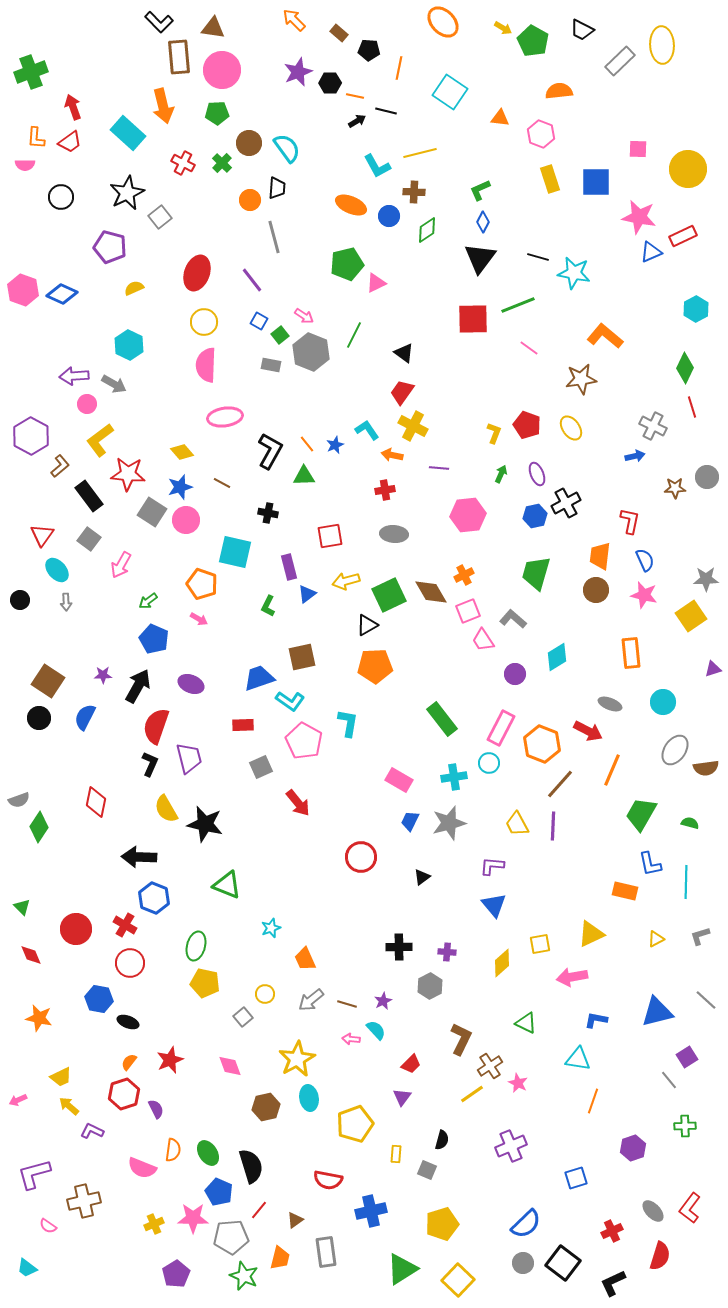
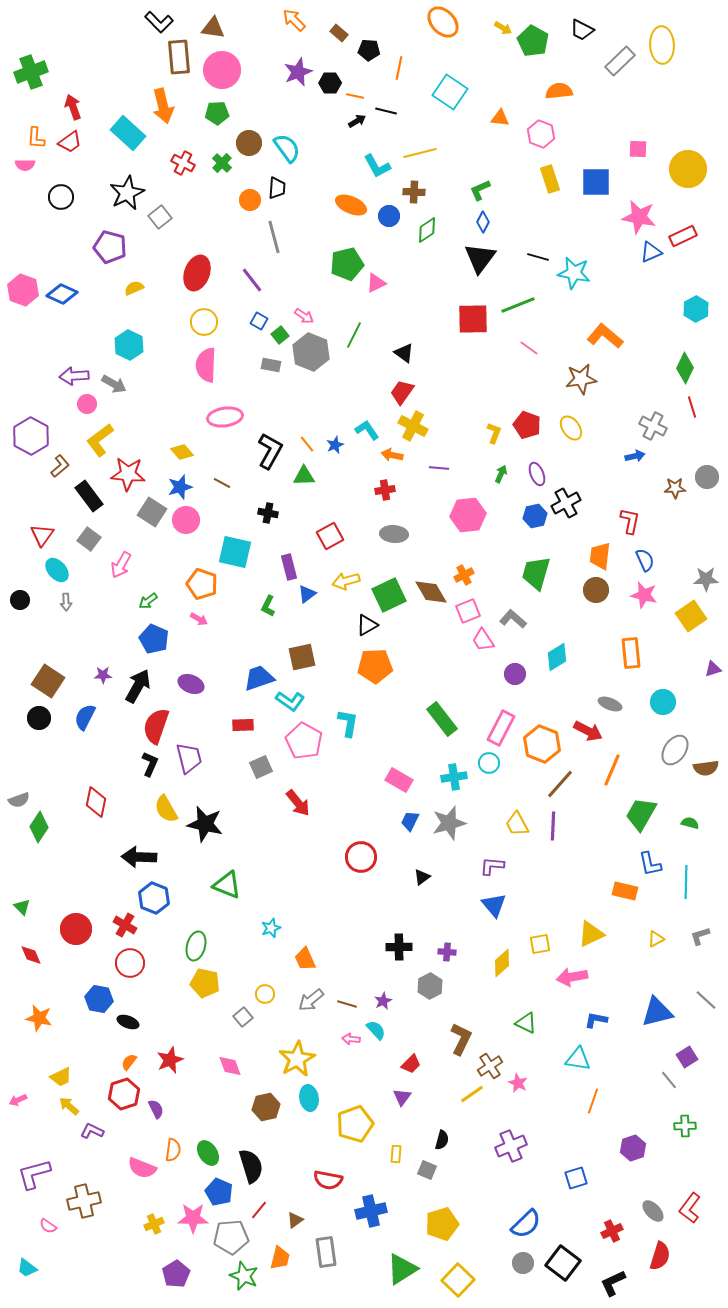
red square at (330, 536): rotated 20 degrees counterclockwise
